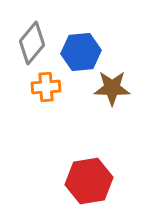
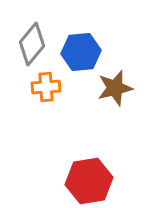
gray diamond: moved 1 px down
brown star: moved 3 px right; rotated 15 degrees counterclockwise
